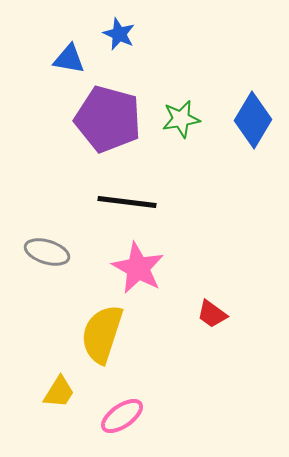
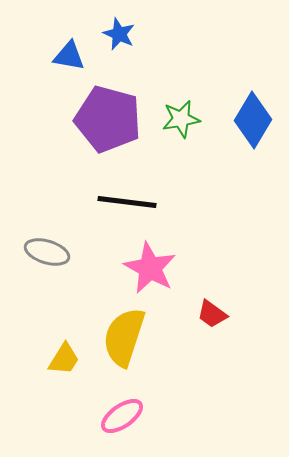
blue triangle: moved 3 px up
pink star: moved 12 px right
yellow semicircle: moved 22 px right, 3 px down
yellow trapezoid: moved 5 px right, 33 px up
